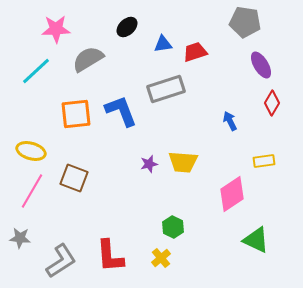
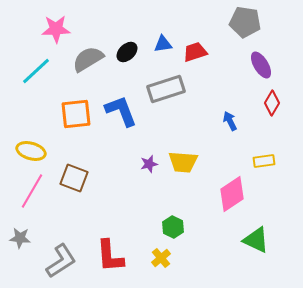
black ellipse: moved 25 px down
